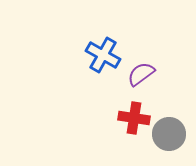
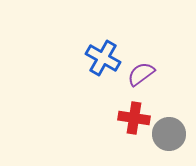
blue cross: moved 3 px down
